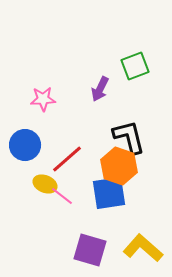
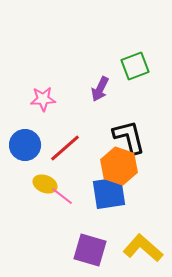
red line: moved 2 px left, 11 px up
